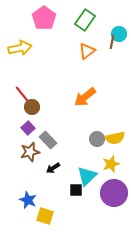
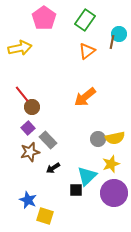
gray circle: moved 1 px right
